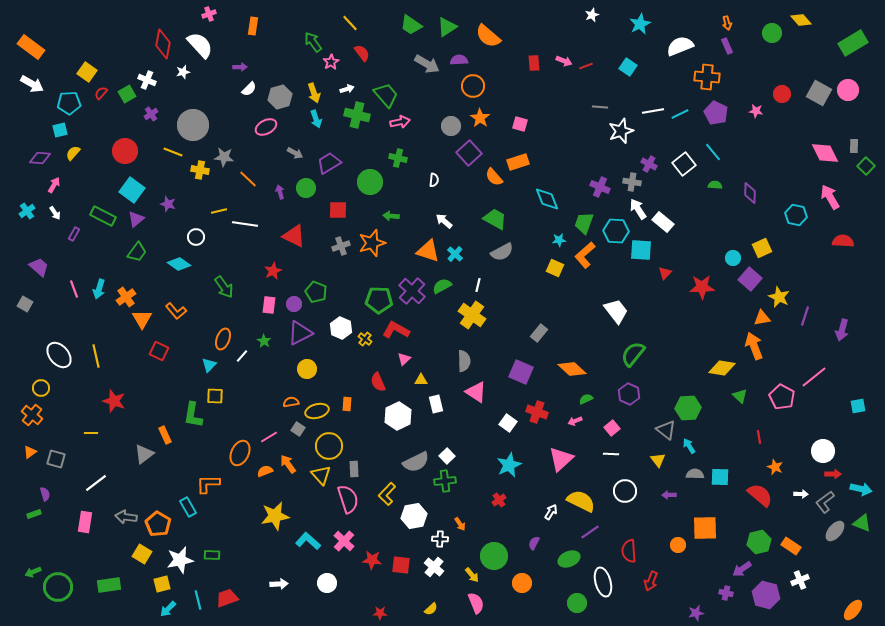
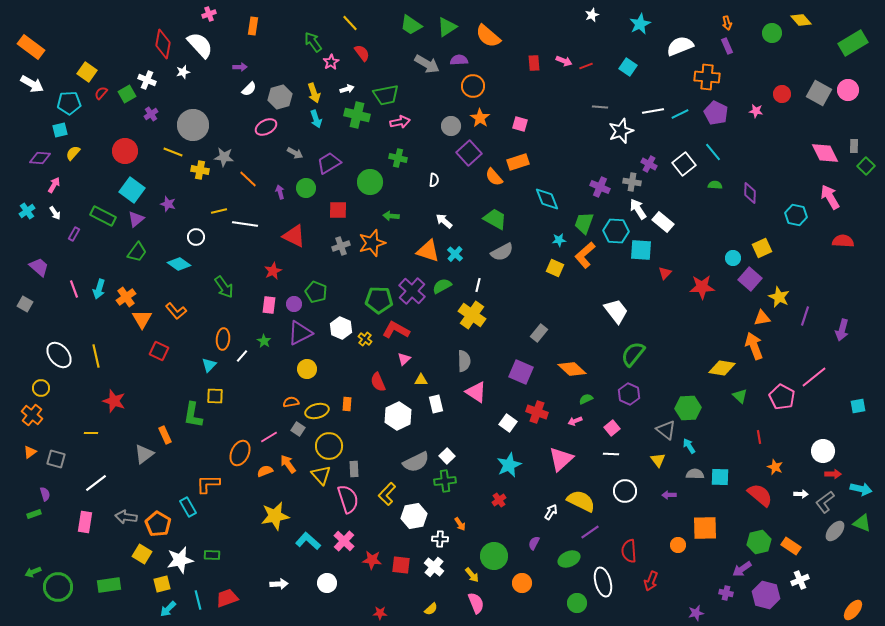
green trapezoid at (386, 95): rotated 120 degrees clockwise
orange ellipse at (223, 339): rotated 15 degrees counterclockwise
